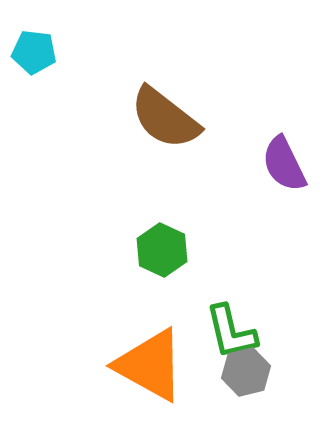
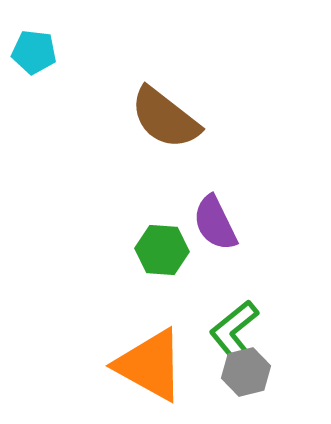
purple semicircle: moved 69 px left, 59 px down
green hexagon: rotated 21 degrees counterclockwise
green L-shape: moved 3 px right, 2 px up; rotated 64 degrees clockwise
